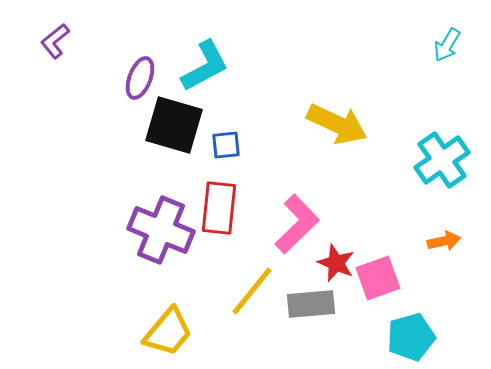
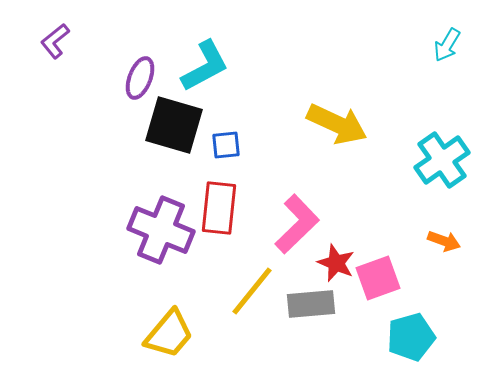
orange arrow: rotated 32 degrees clockwise
yellow trapezoid: moved 1 px right, 2 px down
